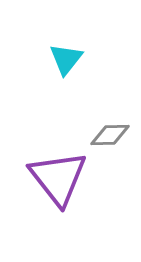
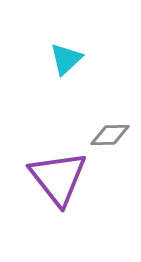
cyan triangle: rotated 9 degrees clockwise
